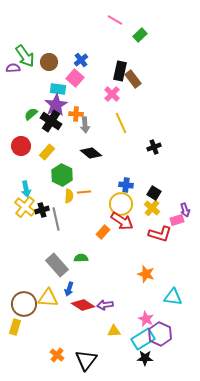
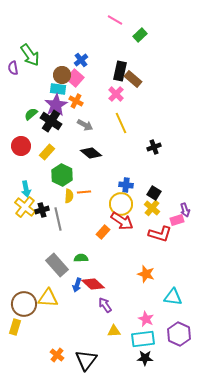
green arrow at (25, 56): moved 5 px right, 1 px up
brown circle at (49, 62): moved 13 px right, 13 px down
purple semicircle at (13, 68): rotated 96 degrees counterclockwise
brown rectangle at (133, 79): rotated 12 degrees counterclockwise
pink cross at (112, 94): moved 4 px right
orange cross at (76, 114): moved 13 px up; rotated 24 degrees clockwise
gray arrow at (85, 125): rotated 56 degrees counterclockwise
gray line at (56, 219): moved 2 px right
blue arrow at (69, 289): moved 8 px right, 4 px up
red diamond at (83, 305): moved 10 px right, 21 px up; rotated 10 degrees clockwise
purple arrow at (105, 305): rotated 63 degrees clockwise
purple hexagon at (160, 334): moved 19 px right
cyan rectangle at (143, 339): rotated 25 degrees clockwise
